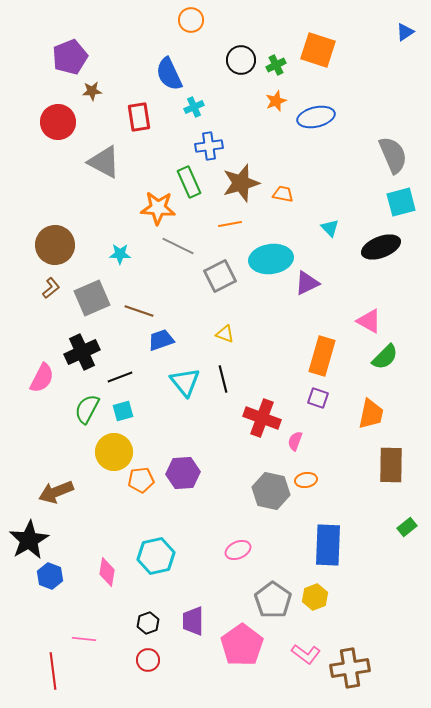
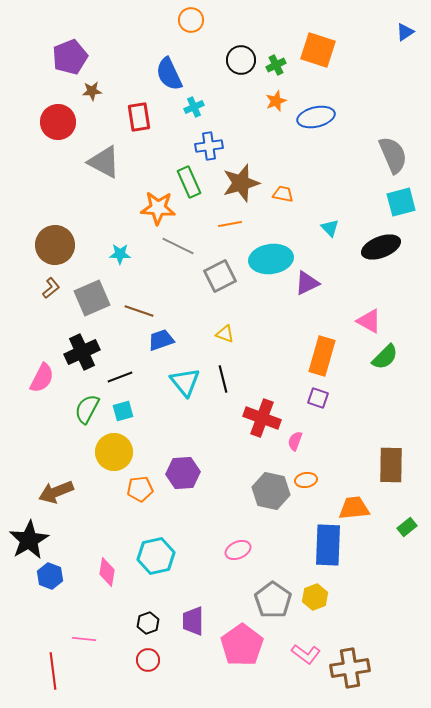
orange trapezoid at (371, 414): moved 17 px left, 94 px down; rotated 108 degrees counterclockwise
orange pentagon at (141, 480): moved 1 px left, 9 px down
